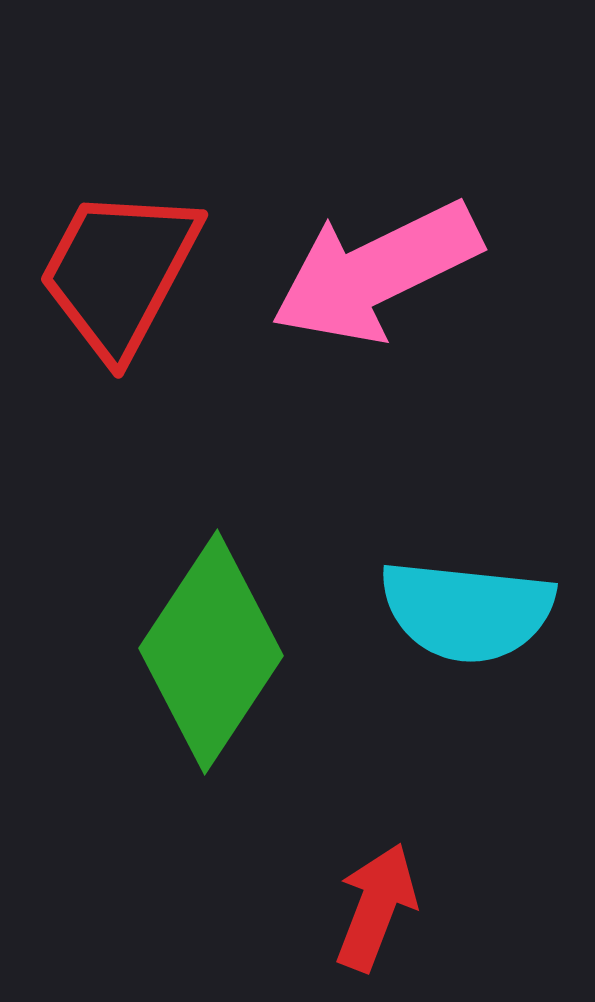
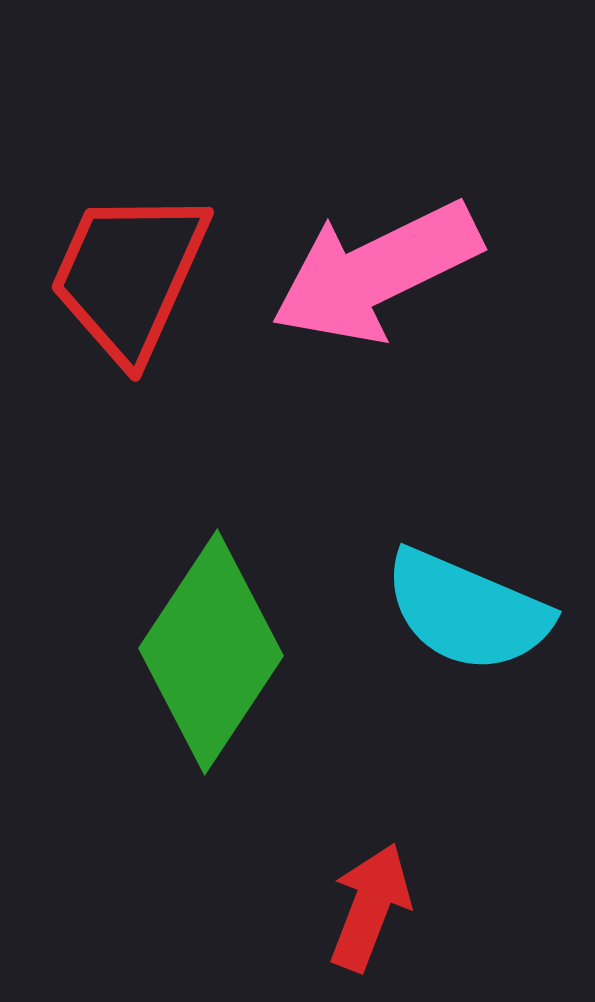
red trapezoid: moved 10 px right, 3 px down; rotated 4 degrees counterclockwise
cyan semicircle: rotated 17 degrees clockwise
red arrow: moved 6 px left
